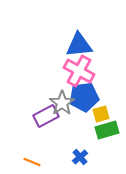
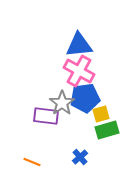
blue pentagon: moved 1 px right, 1 px down
purple rectangle: rotated 35 degrees clockwise
